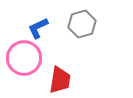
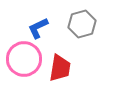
pink circle: moved 1 px down
red trapezoid: moved 12 px up
